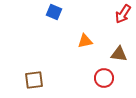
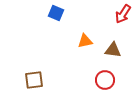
blue square: moved 2 px right, 1 px down
brown triangle: moved 6 px left, 4 px up
red circle: moved 1 px right, 2 px down
